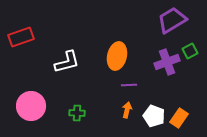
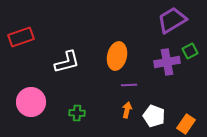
purple cross: rotated 10 degrees clockwise
pink circle: moved 4 px up
orange rectangle: moved 7 px right, 6 px down
